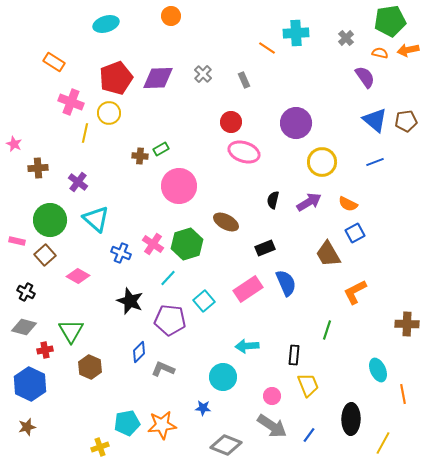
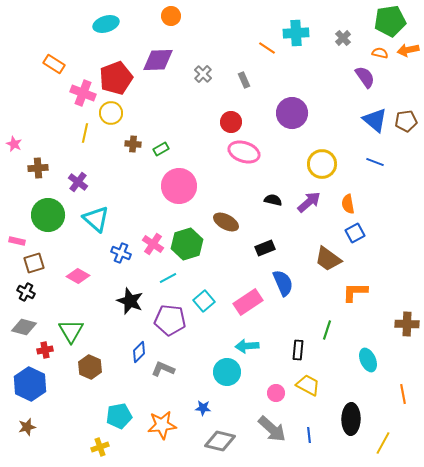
gray cross at (346, 38): moved 3 px left
orange rectangle at (54, 62): moved 2 px down
purple diamond at (158, 78): moved 18 px up
pink cross at (71, 102): moved 12 px right, 9 px up
yellow circle at (109, 113): moved 2 px right
purple circle at (296, 123): moved 4 px left, 10 px up
brown cross at (140, 156): moved 7 px left, 12 px up
yellow circle at (322, 162): moved 2 px down
blue line at (375, 162): rotated 42 degrees clockwise
black semicircle at (273, 200): rotated 90 degrees clockwise
purple arrow at (309, 202): rotated 10 degrees counterclockwise
orange semicircle at (348, 204): rotated 54 degrees clockwise
green circle at (50, 220): moved 2 px left, 5 px up
brown trapezoid at (328, 254): moved 5 px down; rotated 24 degrees counterclockwise
brown square at (45, 255): moved 11 px left, 8 px down; rotated 25 degrees clockwise
cyan line at (168, 278): rotated 18 degrees clockwise
blue semicircle at (286, 283): moved 3 px left
pink rectangle at (248, 289): moved 13 px down
orange L-shape at (355, 292): rotated 28 degrees clockwise
black rectangle at (294, 355): moved 4 px right, 5 px up
cyan ellipse at (378, 370): moved 10 px left, 10 px up
cyan circle at (223, 377): moved 4 px right, 5 px up
yellow trapezoid at (308, 385): rotated 40 degrees counterclockwise
pink circle at (272, 396): moved 4 px right, 3 px up
cyan pentagon at (127, 423): moved 8 px left, 7 px up
gray arrow at (272, 426): moved 3 px down; rotated 8 degrees clockwise
blue line at (309, 435): rotated 42 degrees counterclockwise
gray diamond at (226, 445): moved 6 px left, 4 px up; rotated 8 degrees counterclockwise
